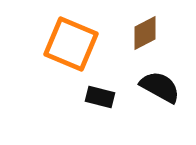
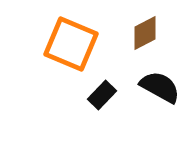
black rectangle: moved 2 px right, 2 px up; rotated 60 degrees counterclockwise
